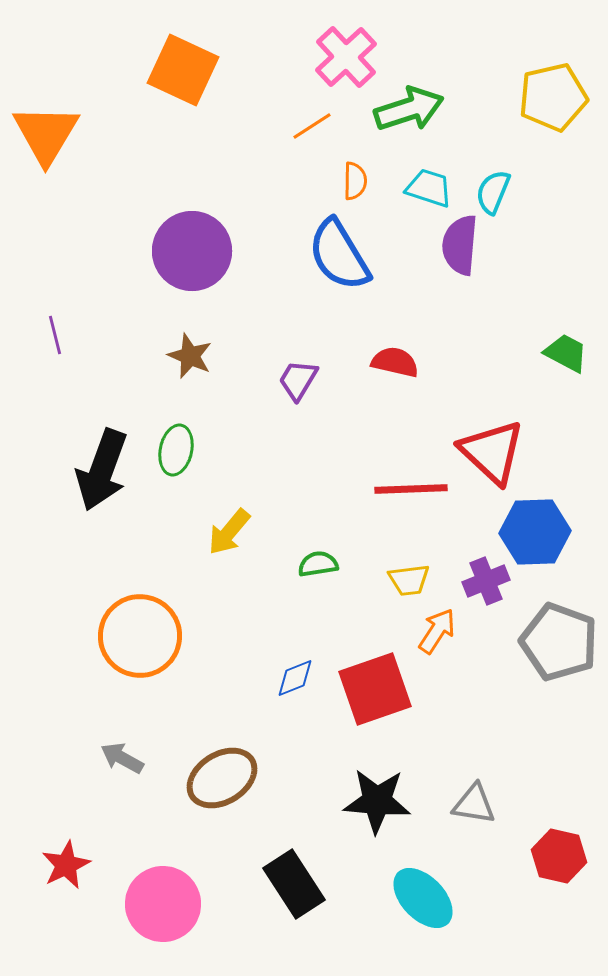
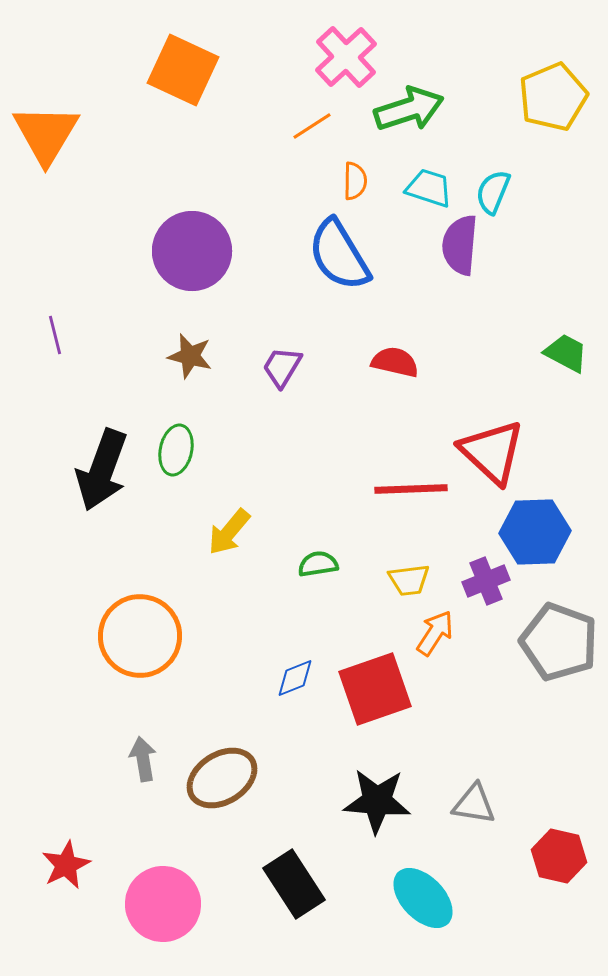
yellow pentagon: rotated 10 degrees counterclockwise
brown star: rotated 9 degrees counterclockwise
purple trapezoid: moved 16 px left, 13 px up
orange arrow: moved 2 px left, 2 px down
gray arrow: moved 21 px right, 1 px down; rotated 51 degrees clockwise
